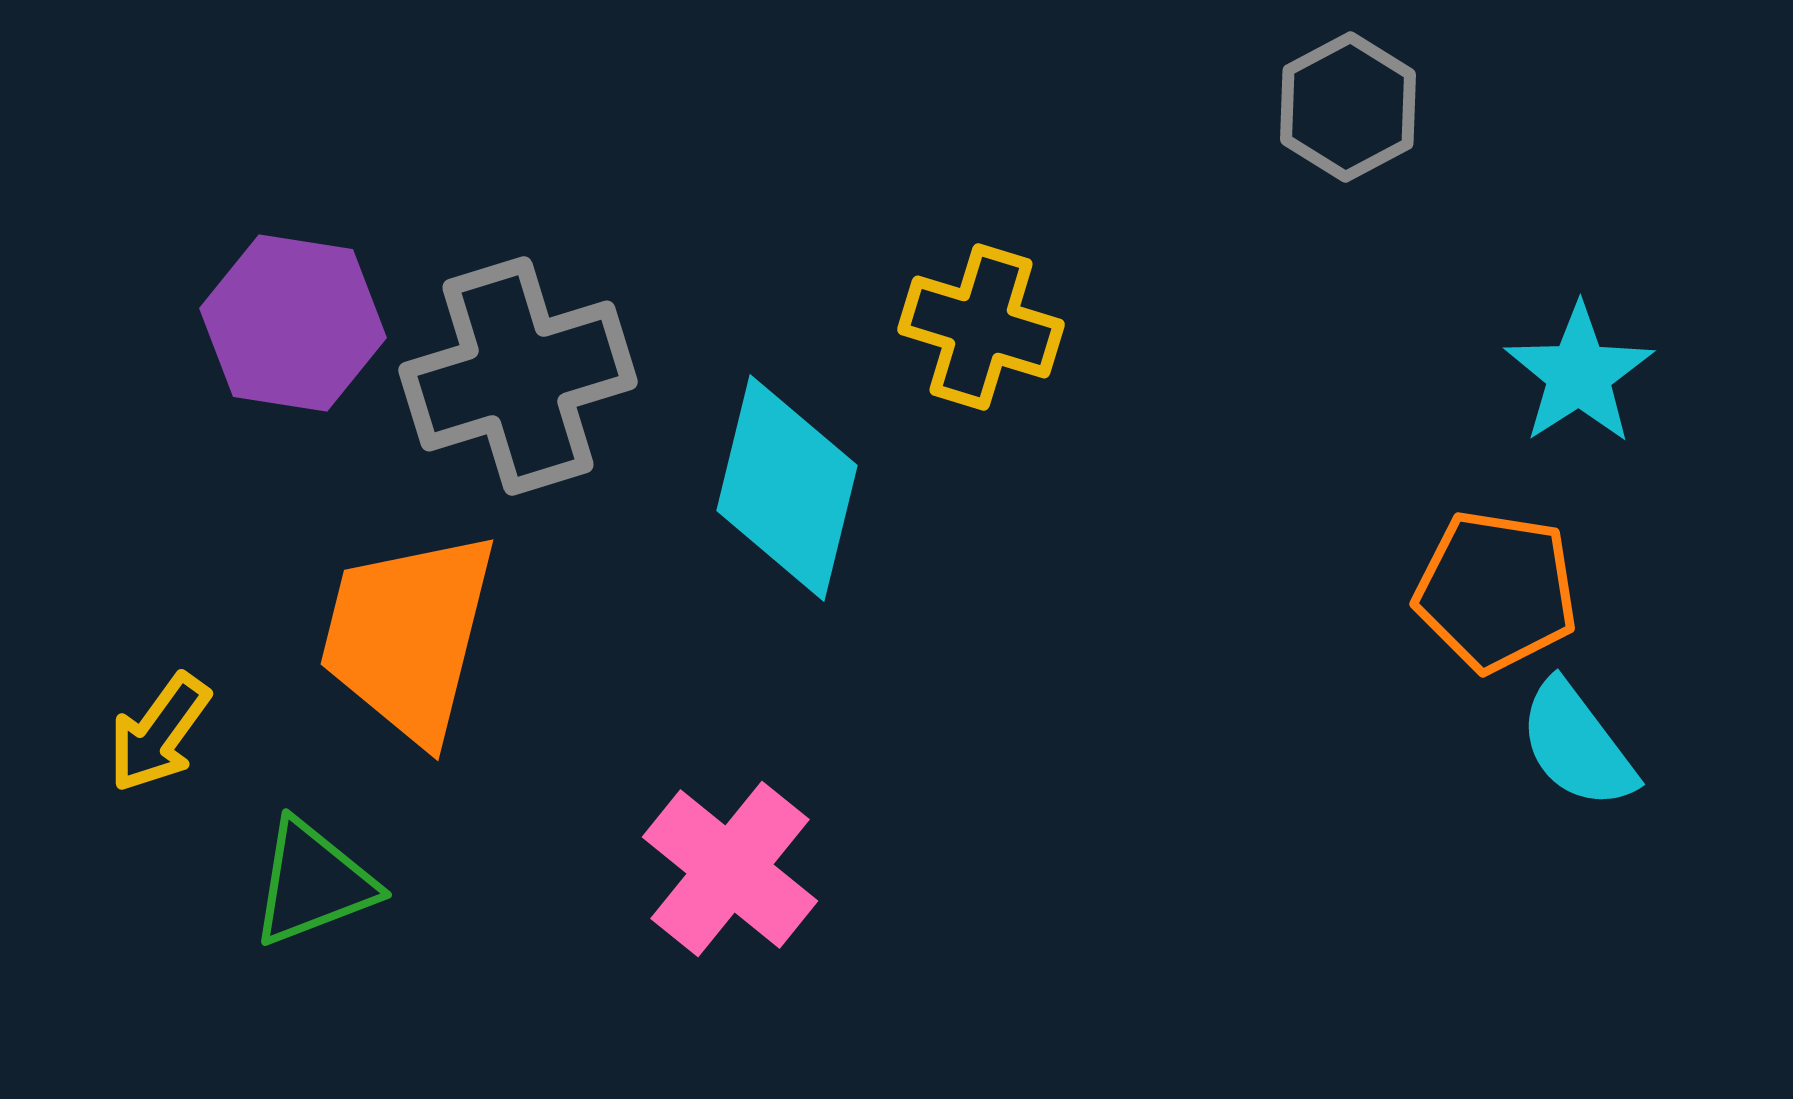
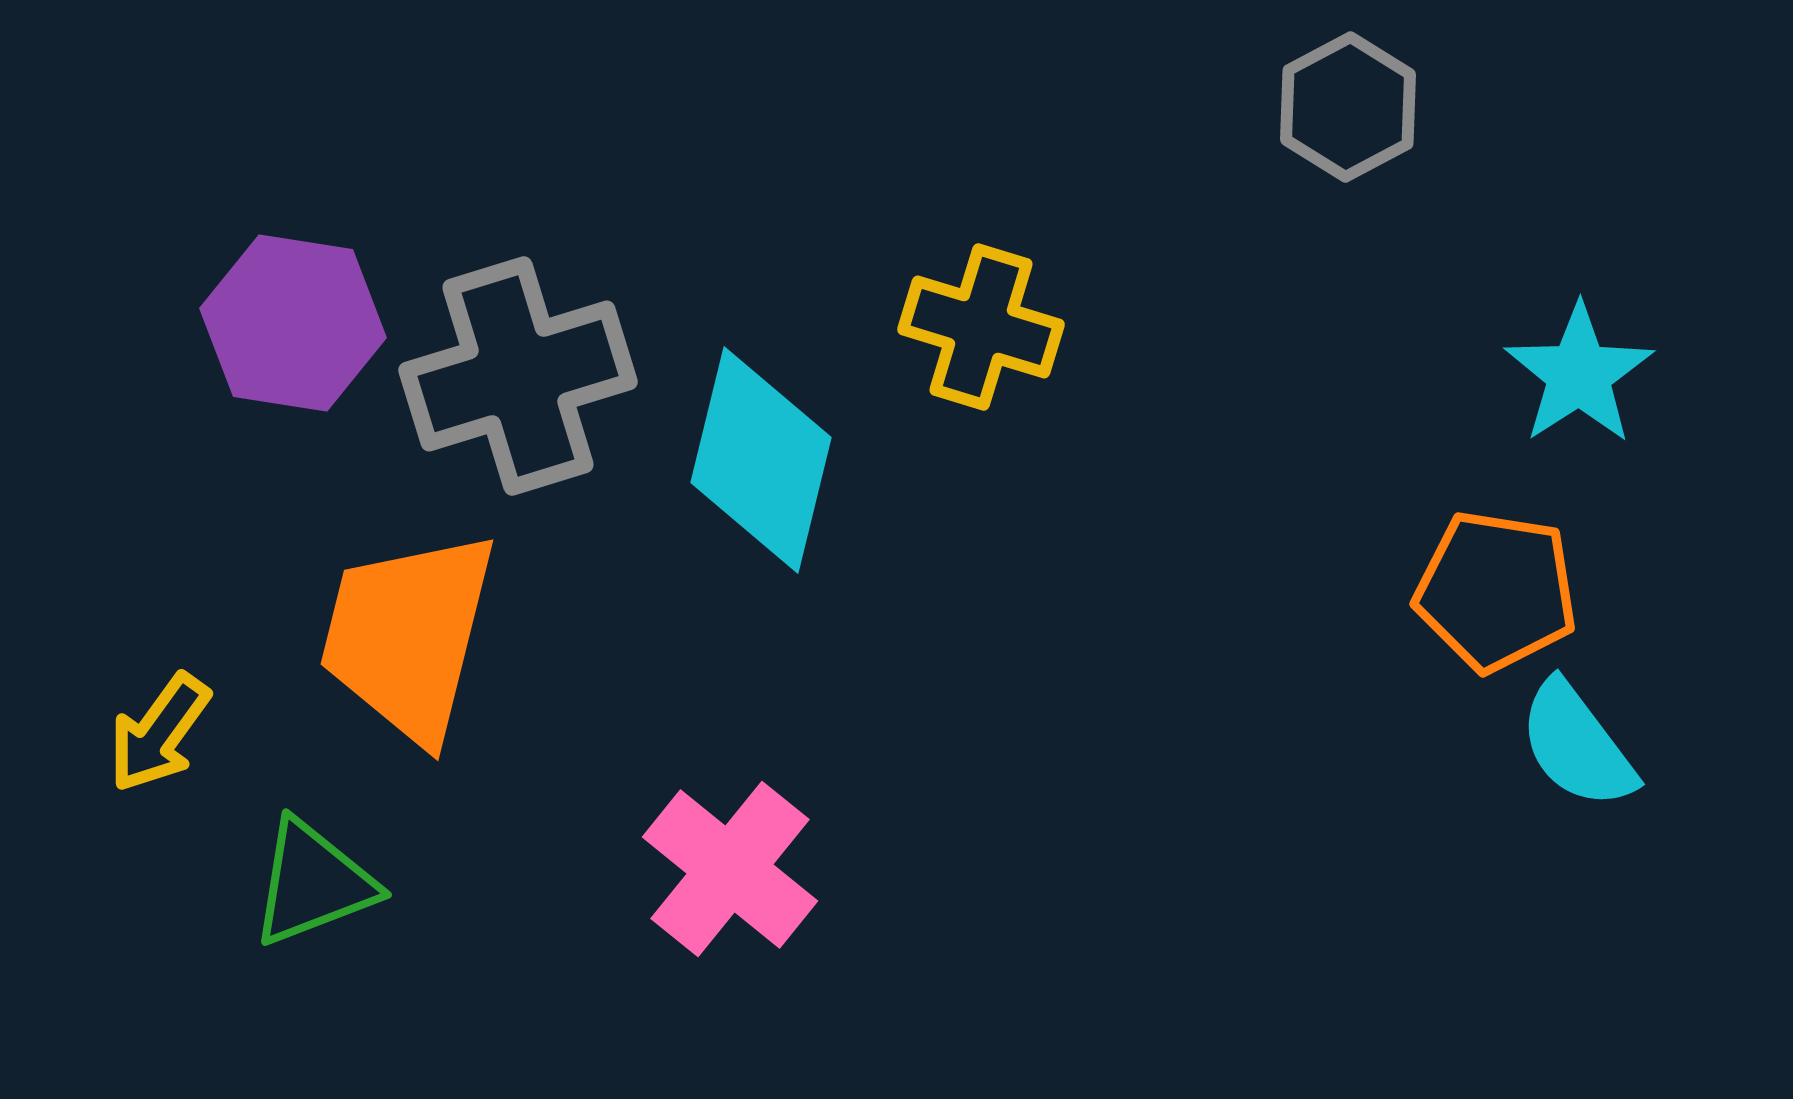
cyan diamond: moved 26 px left, 28 px up
